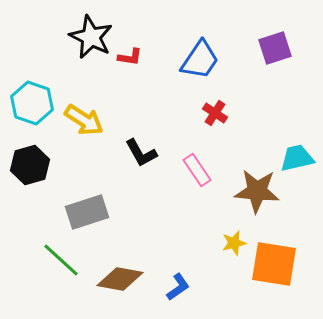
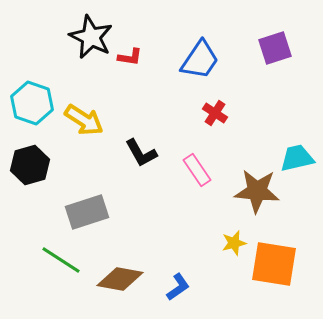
green line: rotated 9 degrees counterclockwise
